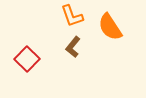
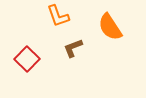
orange L-shape: moved 14 px left
brown L-shape: moved 1 px down; rotated 30 degrees clockwise
